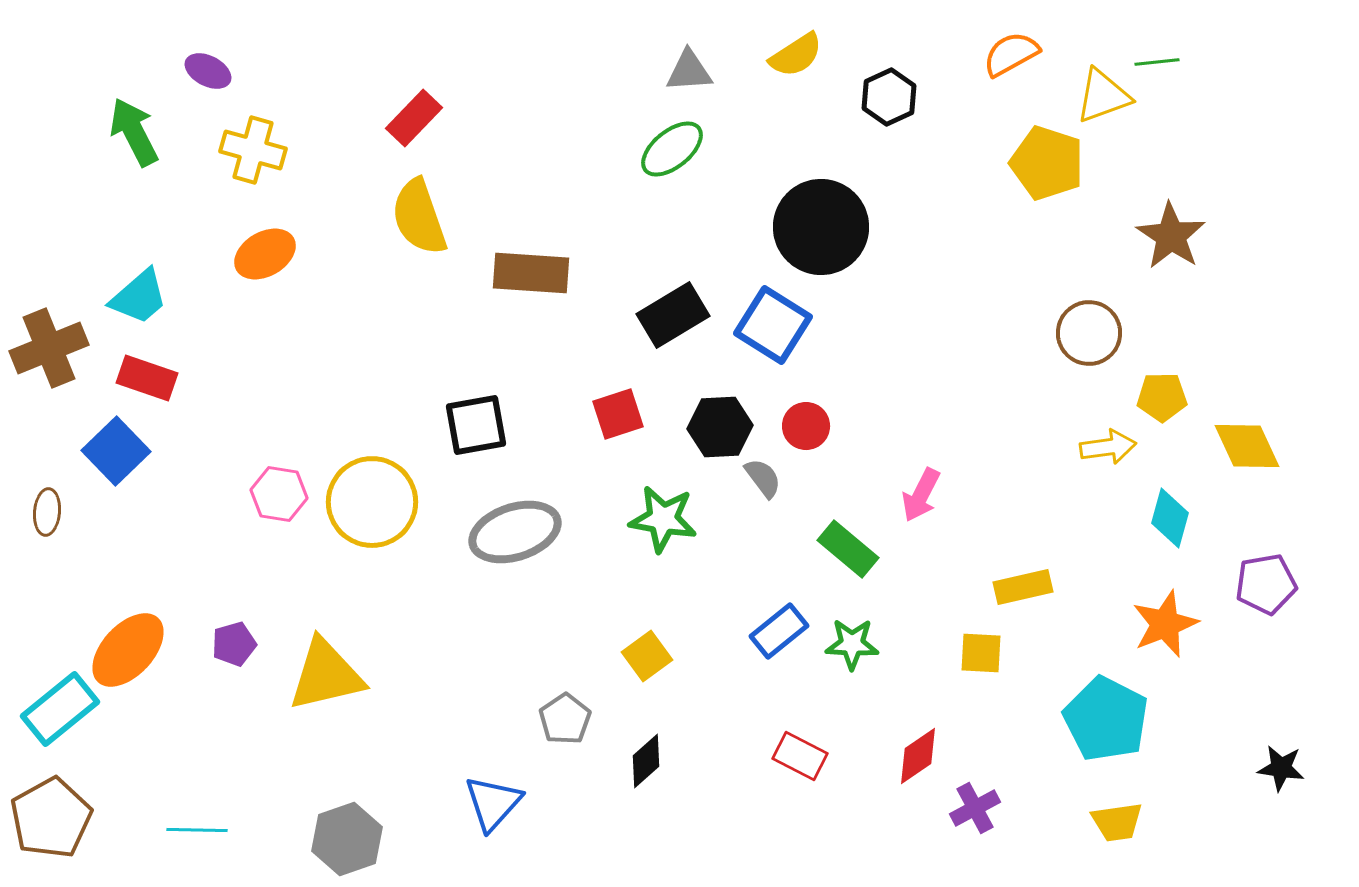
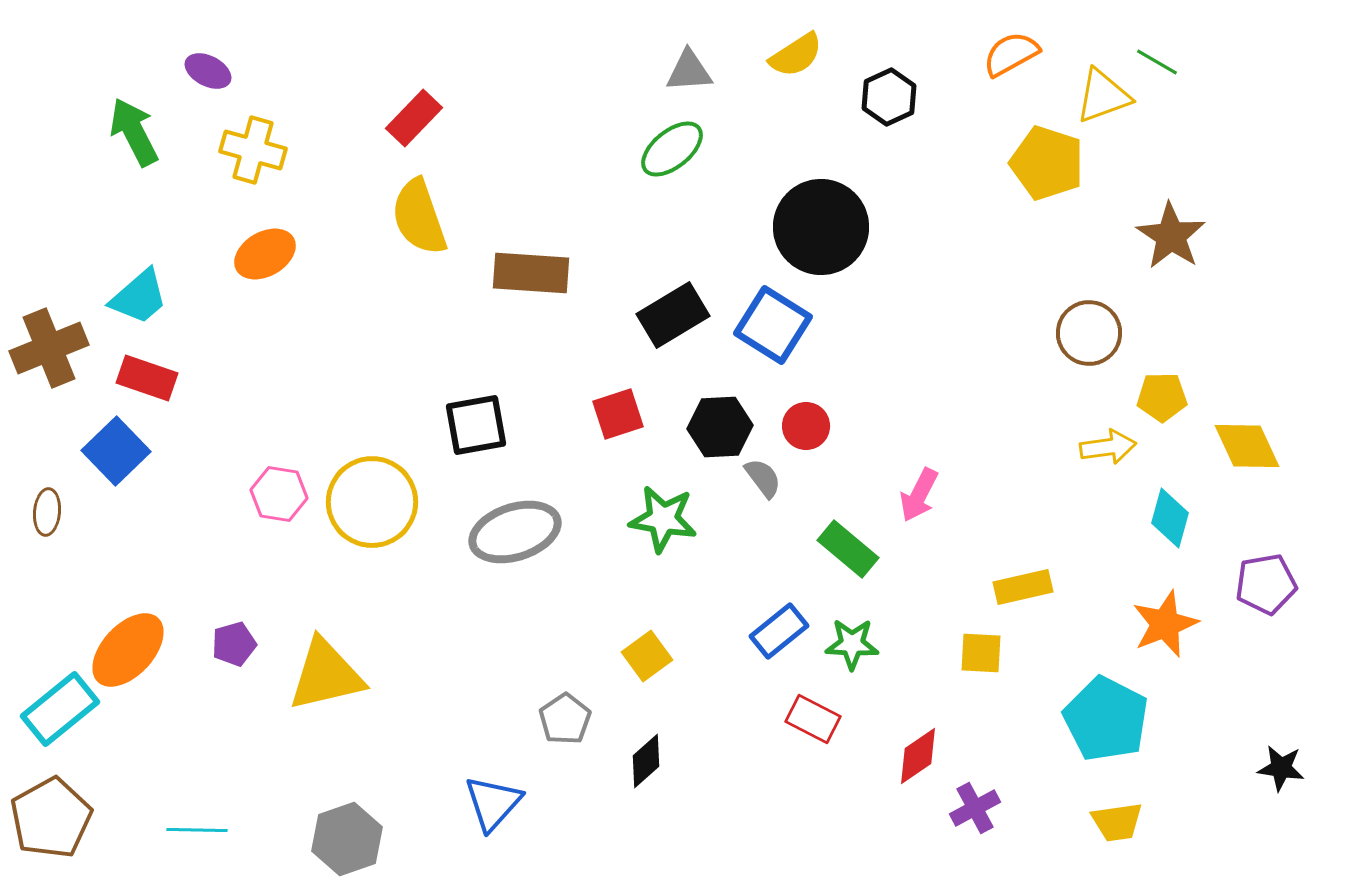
green line at (1157, 62): rotated 36 degrees clockwise
pink arrow at (921, 495): moved 2 px left
red rectangle at (800, 756): moved 13 px right, 37 px up
